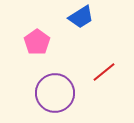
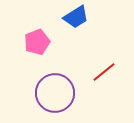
blue trapezoid: moved 5 px left
pink pentagon: rotated 15 degrees clockwise
